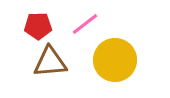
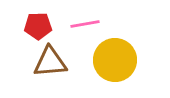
pink line: rotated 28 degrees clockwise
